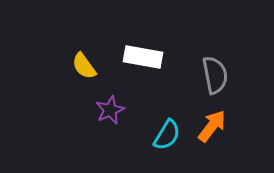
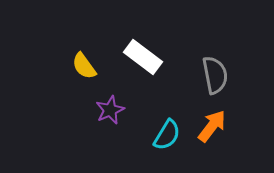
white rectangle: rotated 27 degrees clockwise
